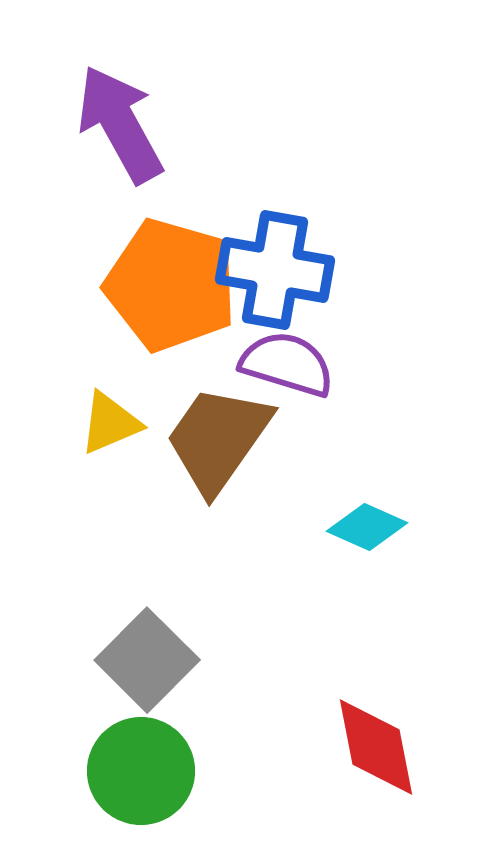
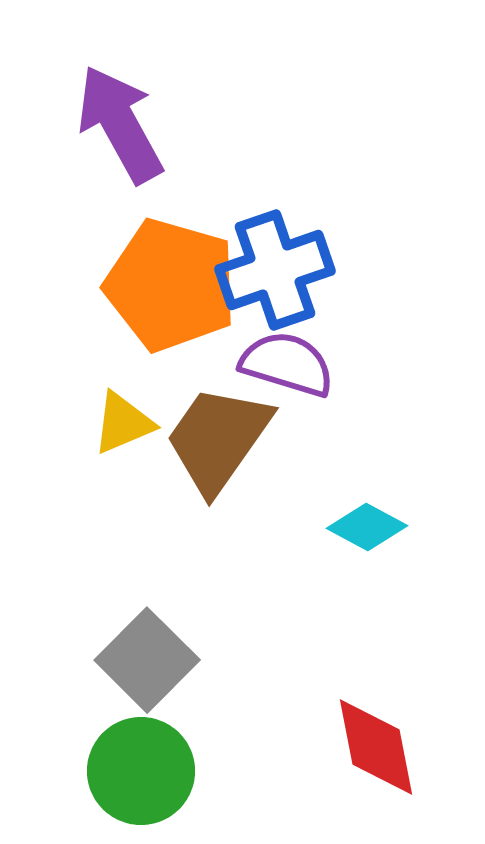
blue cross: rotated 29 degrees counterclockwise
yellow triangle: moved 13 px right
cyan diamond: rotated 4 degrees clockwise
